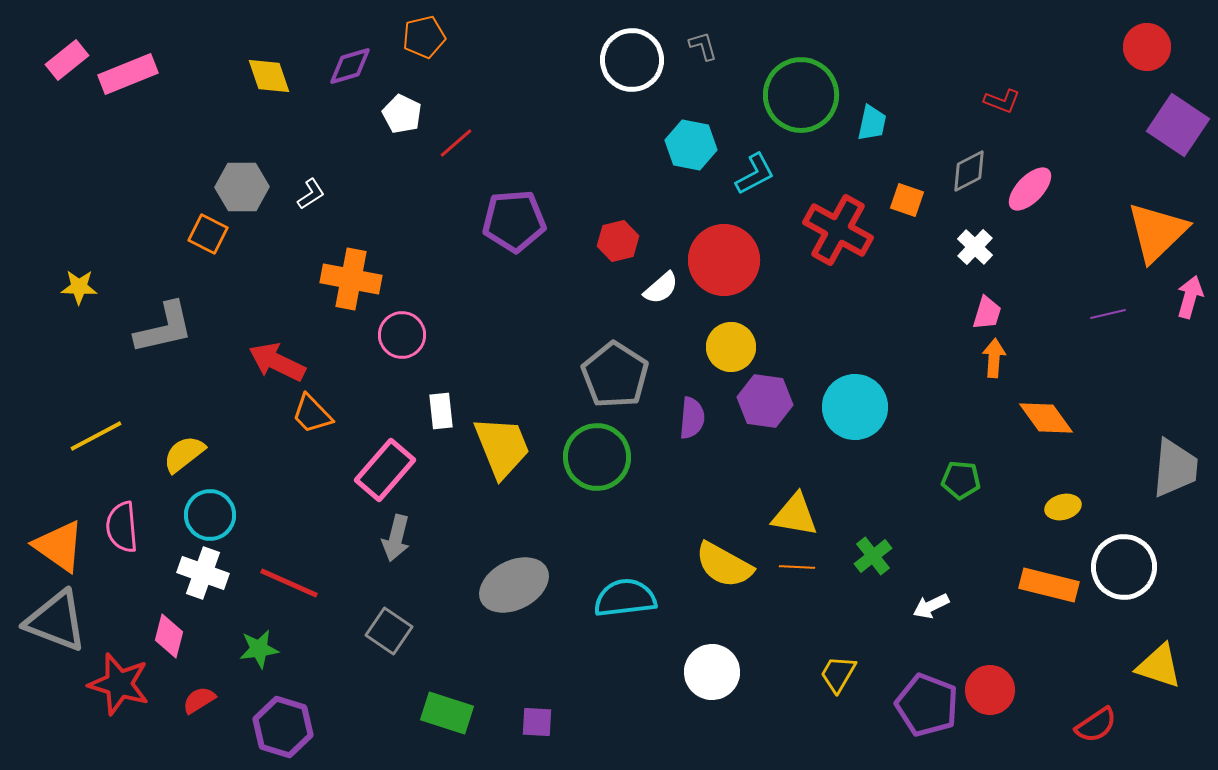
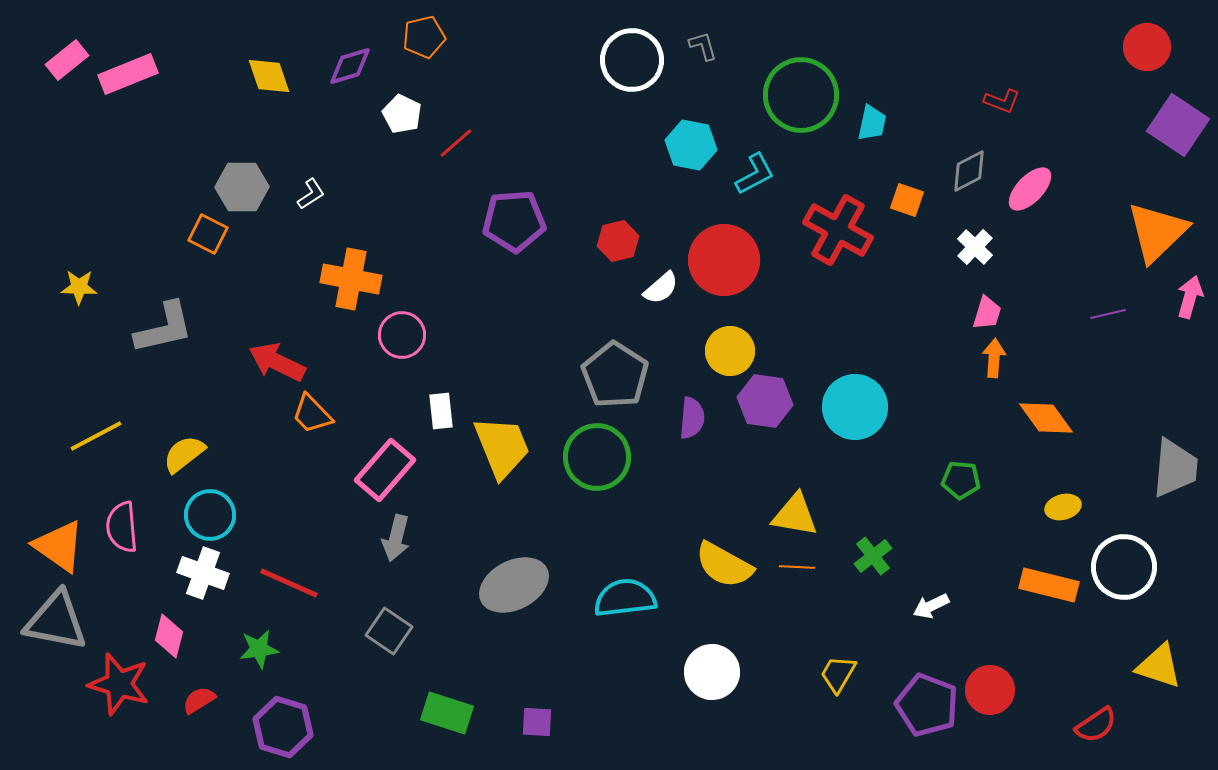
yellow circle at (731, 347): moved 1 px left, 4 px down
gray triangle at (56, 621): rotated 10 degrees counterclockwise
